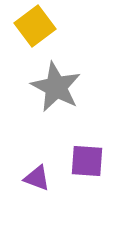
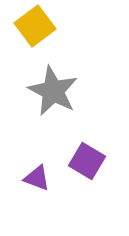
gray star: moved 3 px left, 4 px down
purple square: rotated 27 degrees clockwise
